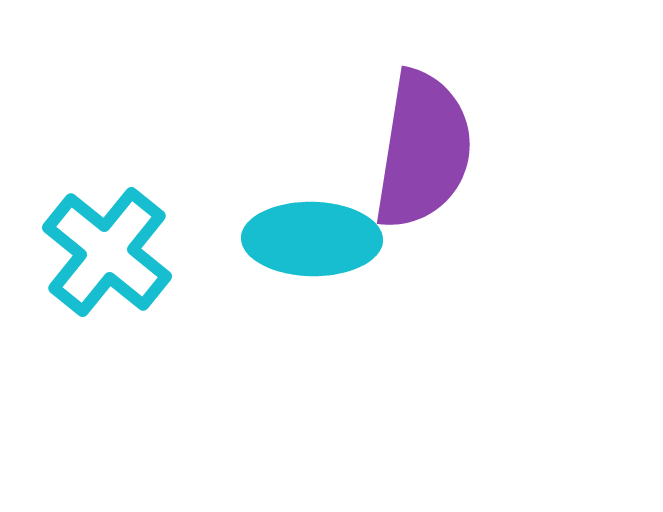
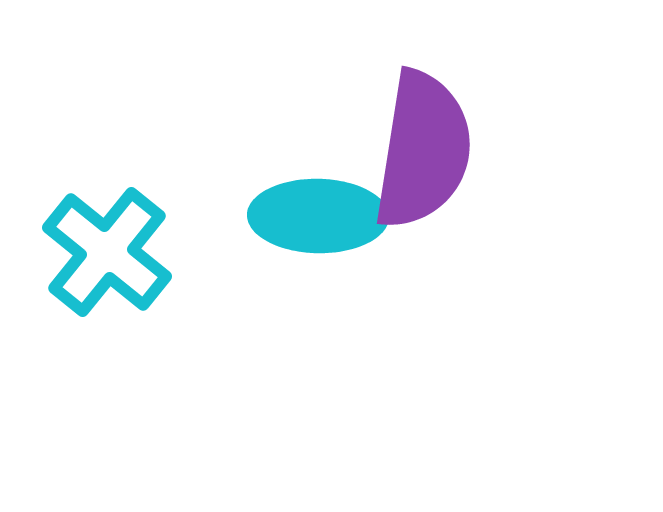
cyan ellipse: moved 6 px right, 23 px up
